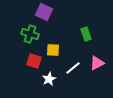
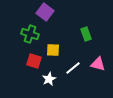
purple square: moved 1 px right; rotated 12 degrees clockwise
pink triangle: moved 1 px right, 1 px down; rotated 42 degrees clockwise
